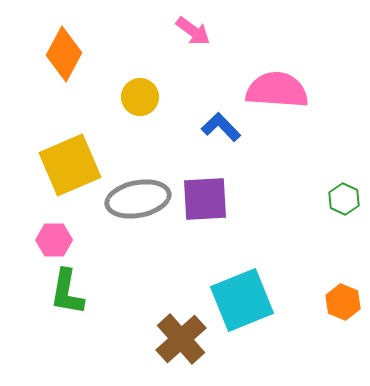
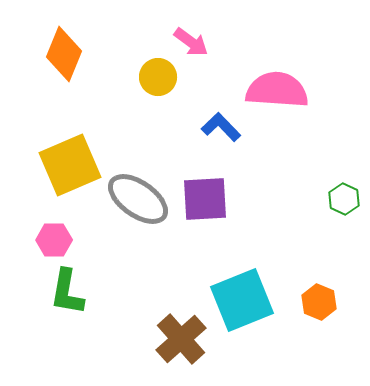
pink arrow: moved 2 px left, 11 px down
orange diamond: rotated 6 degrees counterclockwise
yellow circle: moved 18 px right, 20 px up
gray ellipse: rotated 46 degrees clockwise
orange hexagon: moved 24 px left
